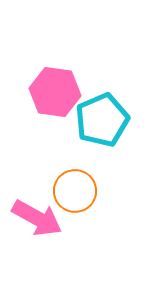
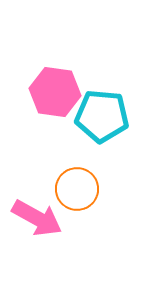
cyan pentagon: moved 4 px up; rotated 28 degrees clockwise
orange circle: moved 2 px right, 2 px up
